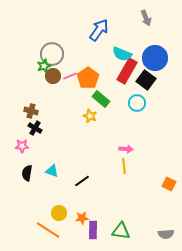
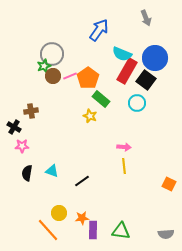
brown cross: rotated 24 degrees counterclockwise
black cross: moved 21 px left, 1 px up
pink arrow: moved 2 px left, 2 px up
orange line: rotated 15 degrees clockwise
